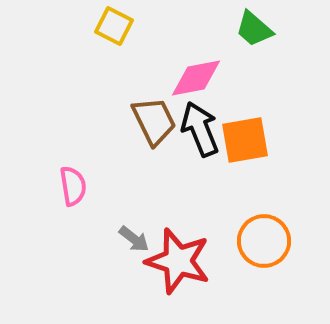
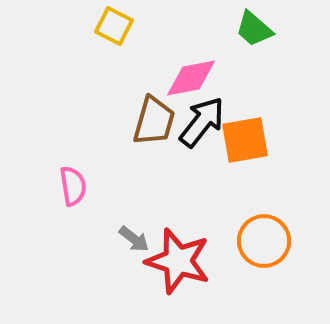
pink diamond: moved 5 px left
brown trapezoid: rotated 42 degrees clockwise
black arrow: moved 2 px right, 7 px up; rotated 60 degrees clockwise
